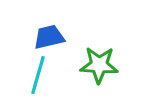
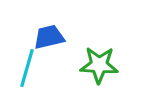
cyan line: moved 11 px left, 7 px up
